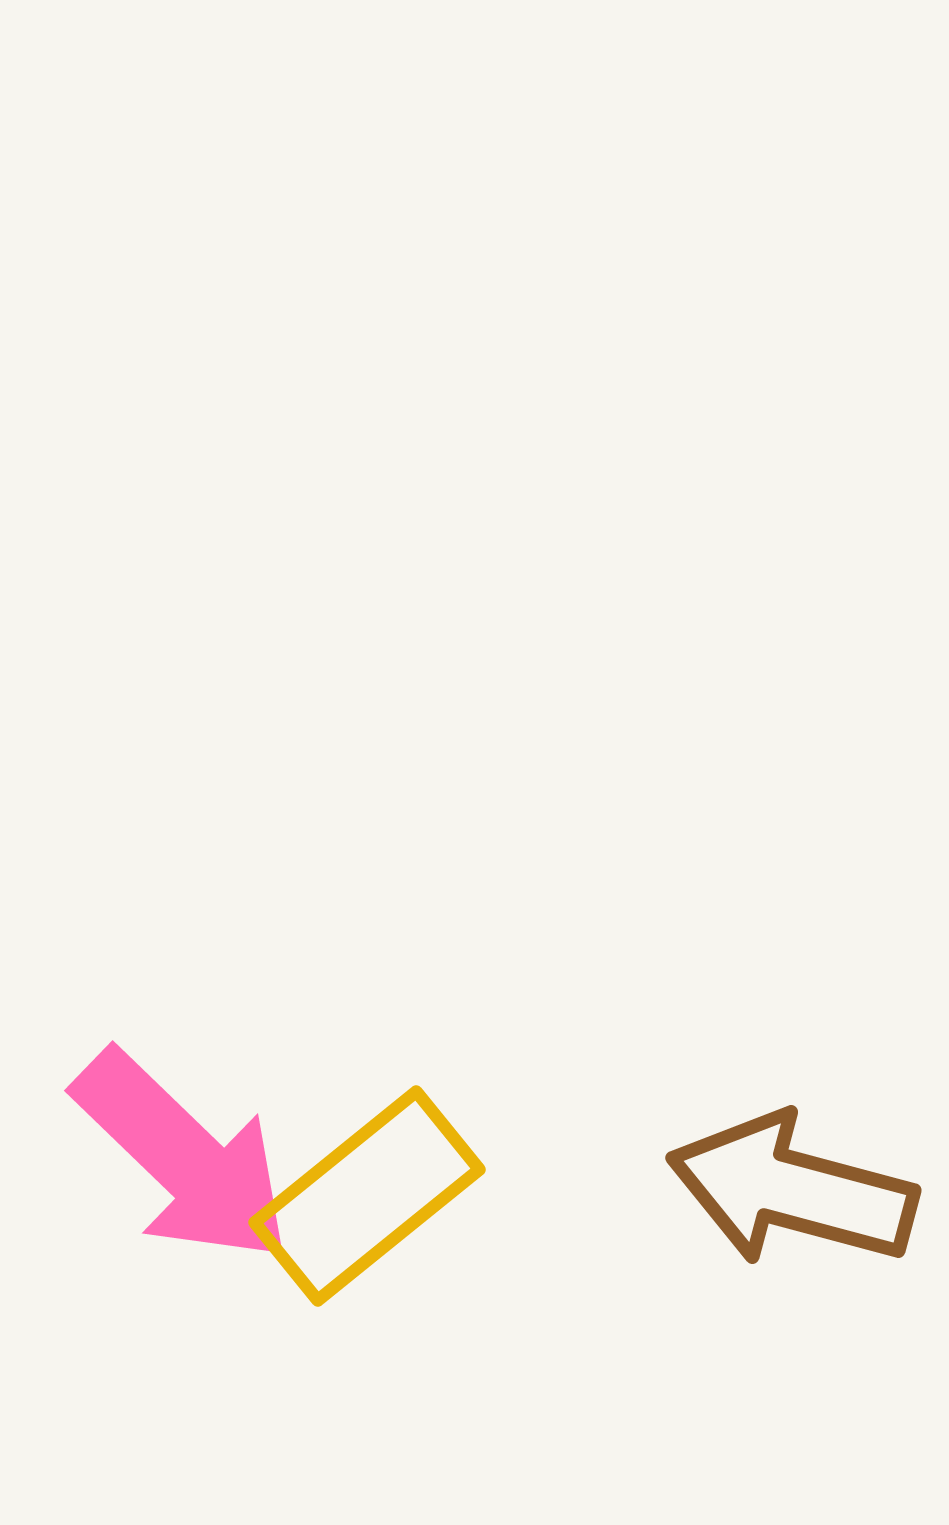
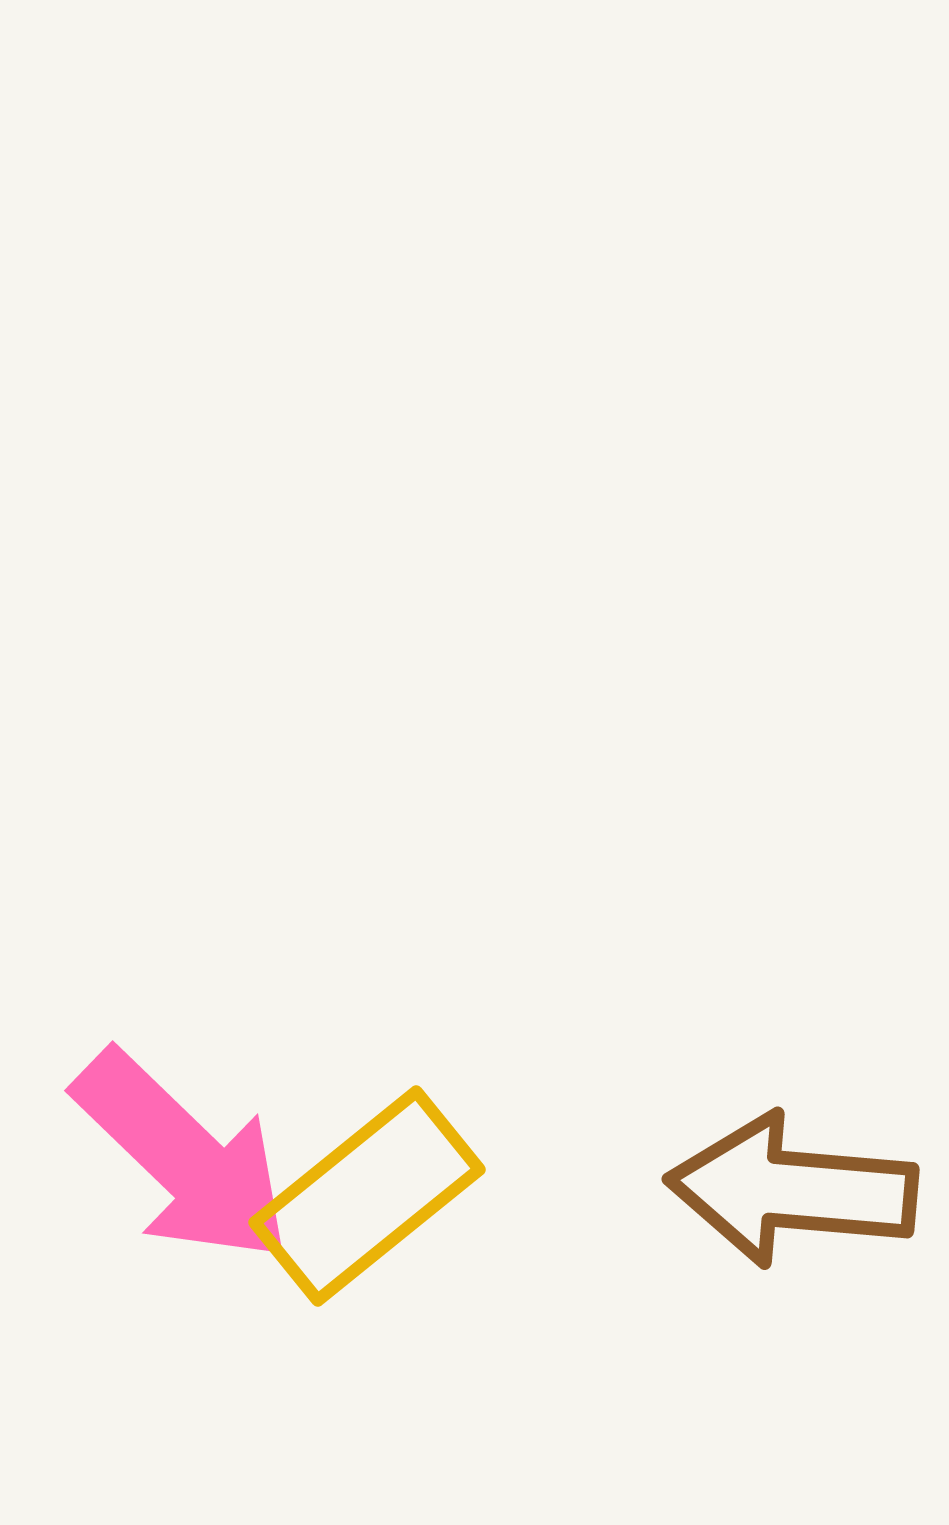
brown arrow: rotated 10 degrees counterclockwise
